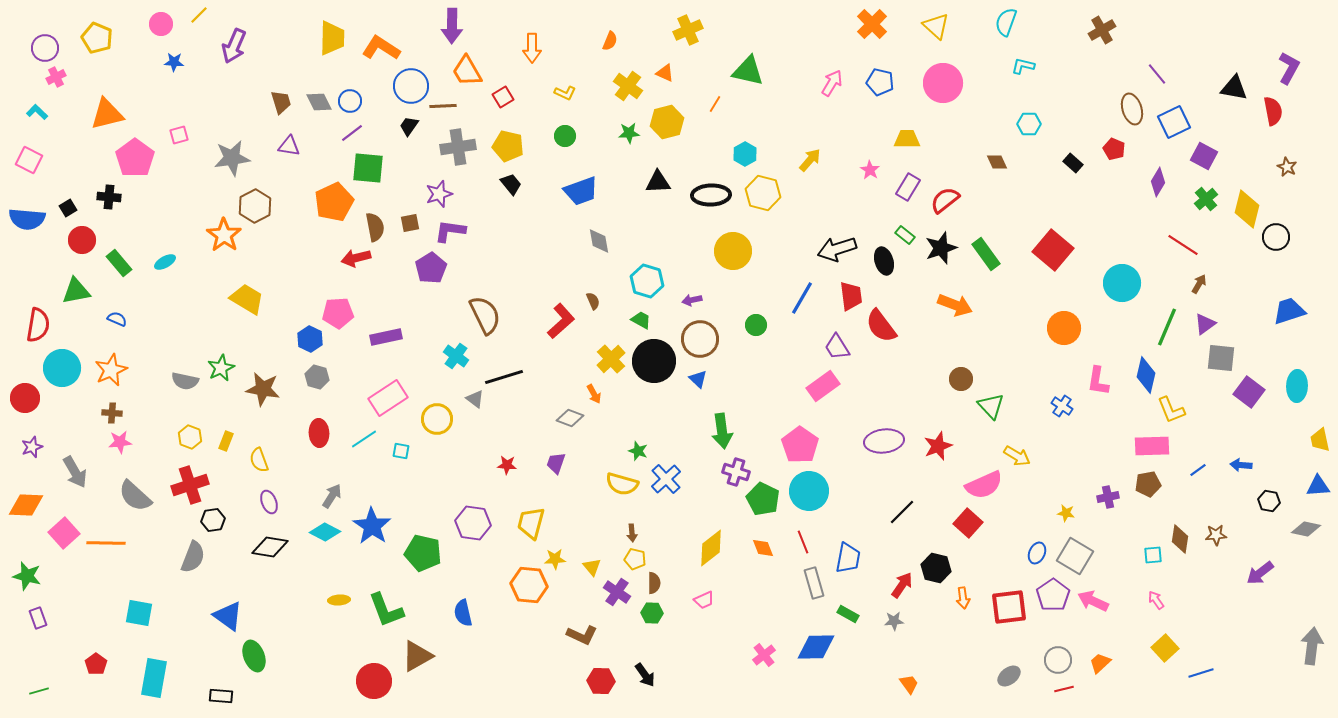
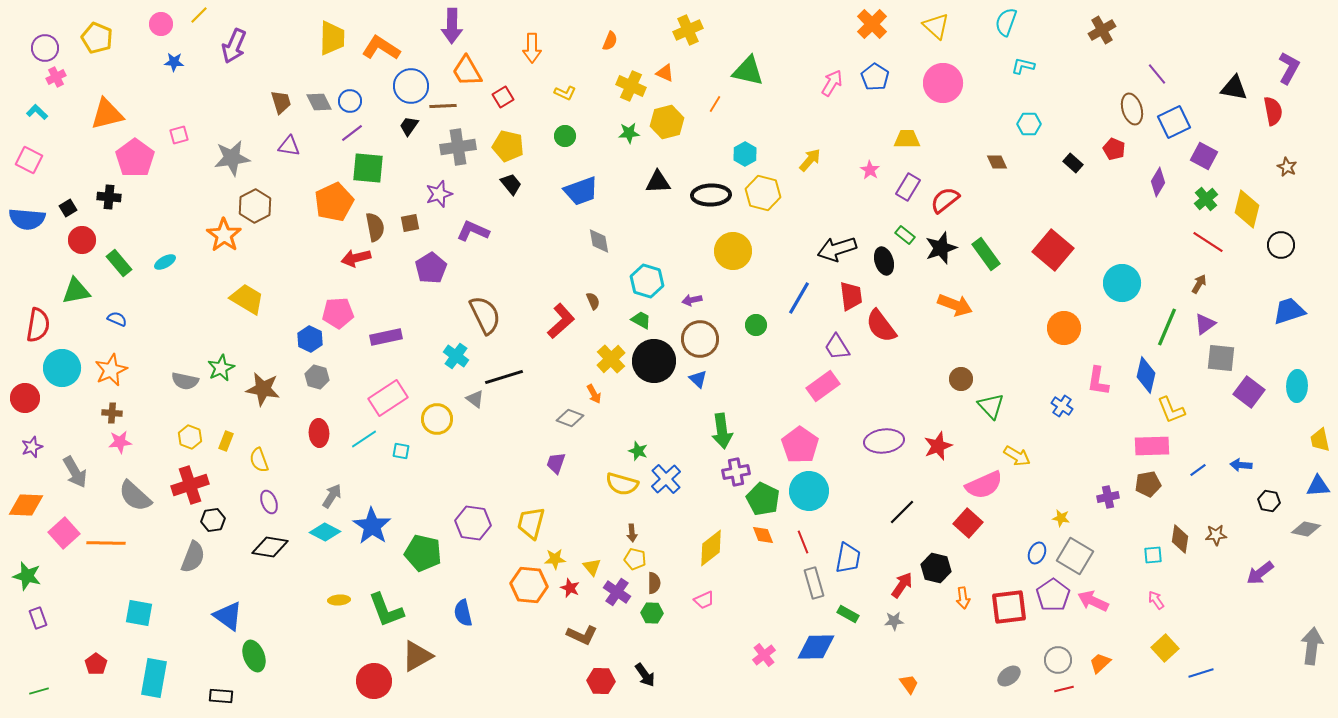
blue pentagon at (880, 82): moved 5 px left, 5 px up; rotated 20 degrees clockwise
yellow cross at (628, 86): moved 3 px right; rotated 12 degrees counterclockwise
purple L-shape at (450, 231): moved 23 px right; rotated 16 degrees clockwise
black circle at (1276, 237): moved 5 px right, 8 px down
red line at (1183, 245): moved 25 px right, 3 px up
blue line at (802, 298): moved 3 px left
red star at (507, 465): moved 63 px right, 123 px down; rotated 18 degrees clockwise
purple cross at (736, 472): rotated 28 degrees counterclockwise
yellow star at (1066, 513): moved 5 px left, 5 px down
orange diamond at (763, 548): moved 13 px up
